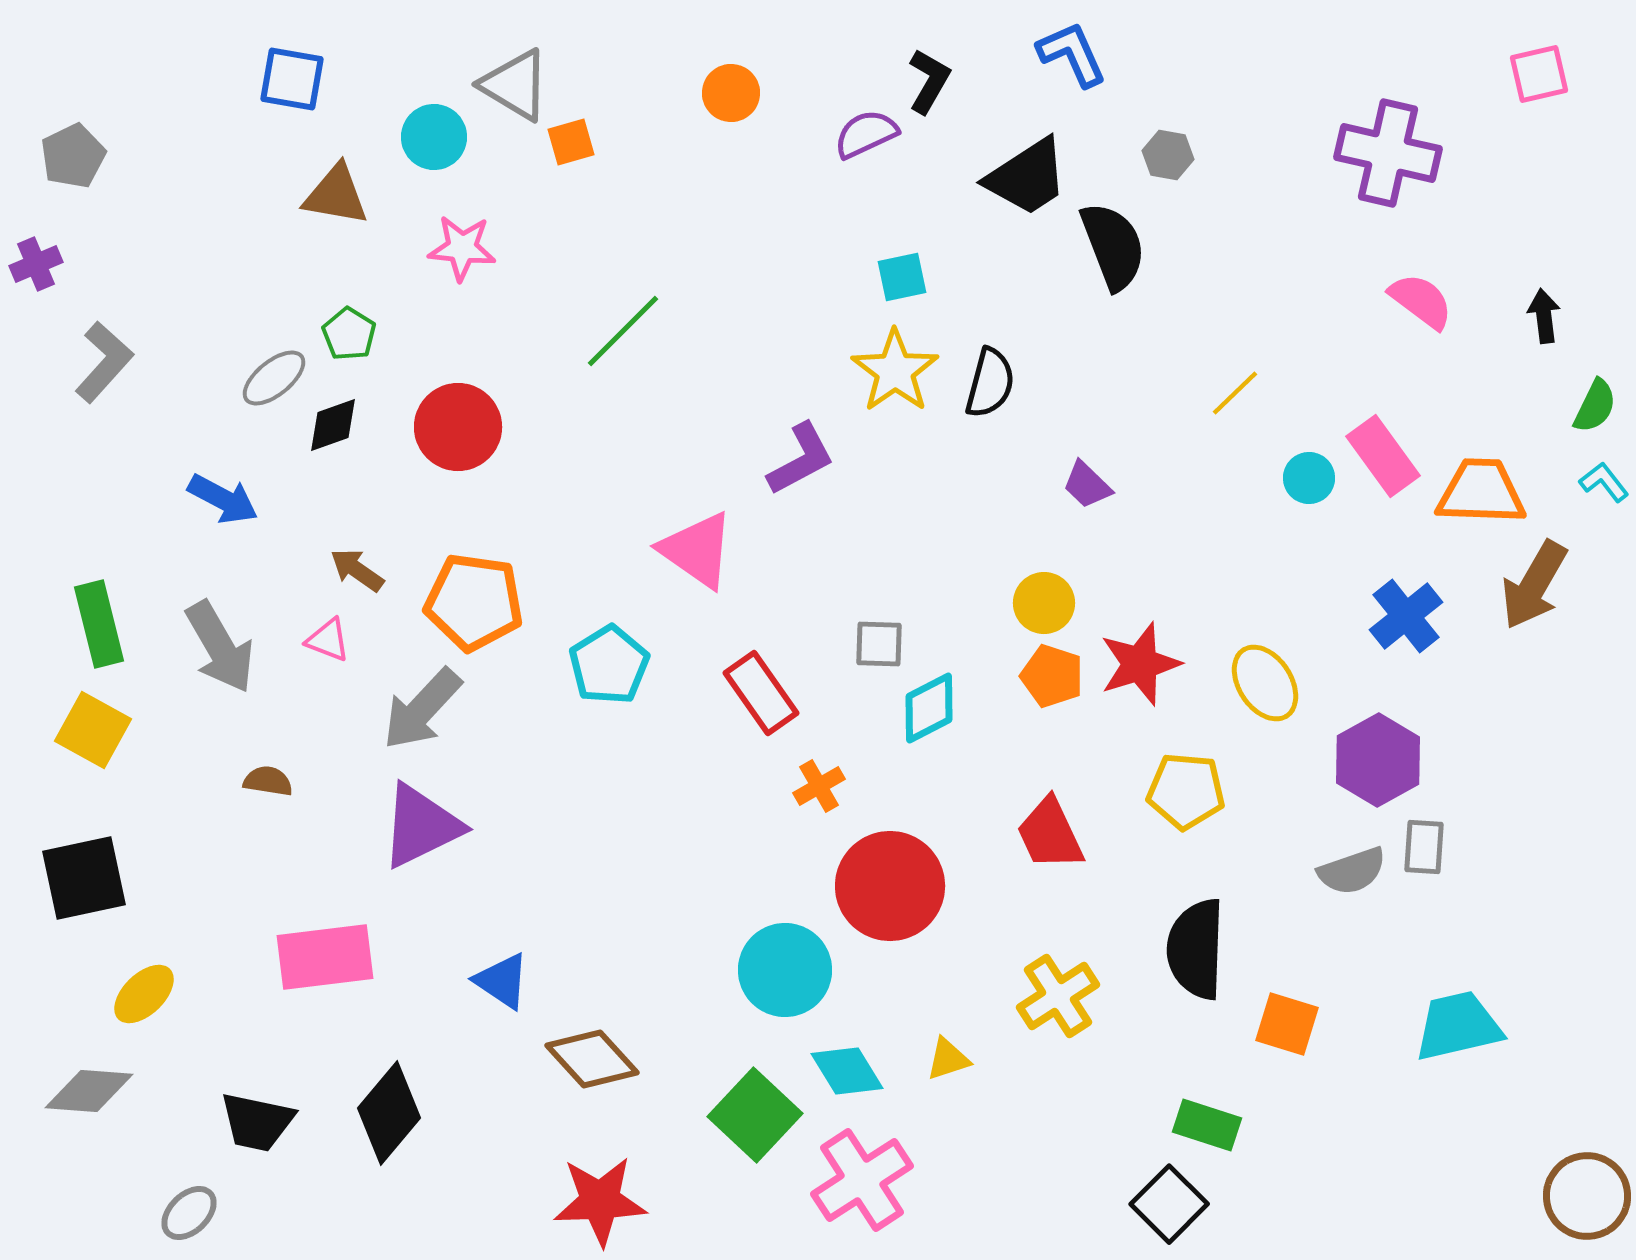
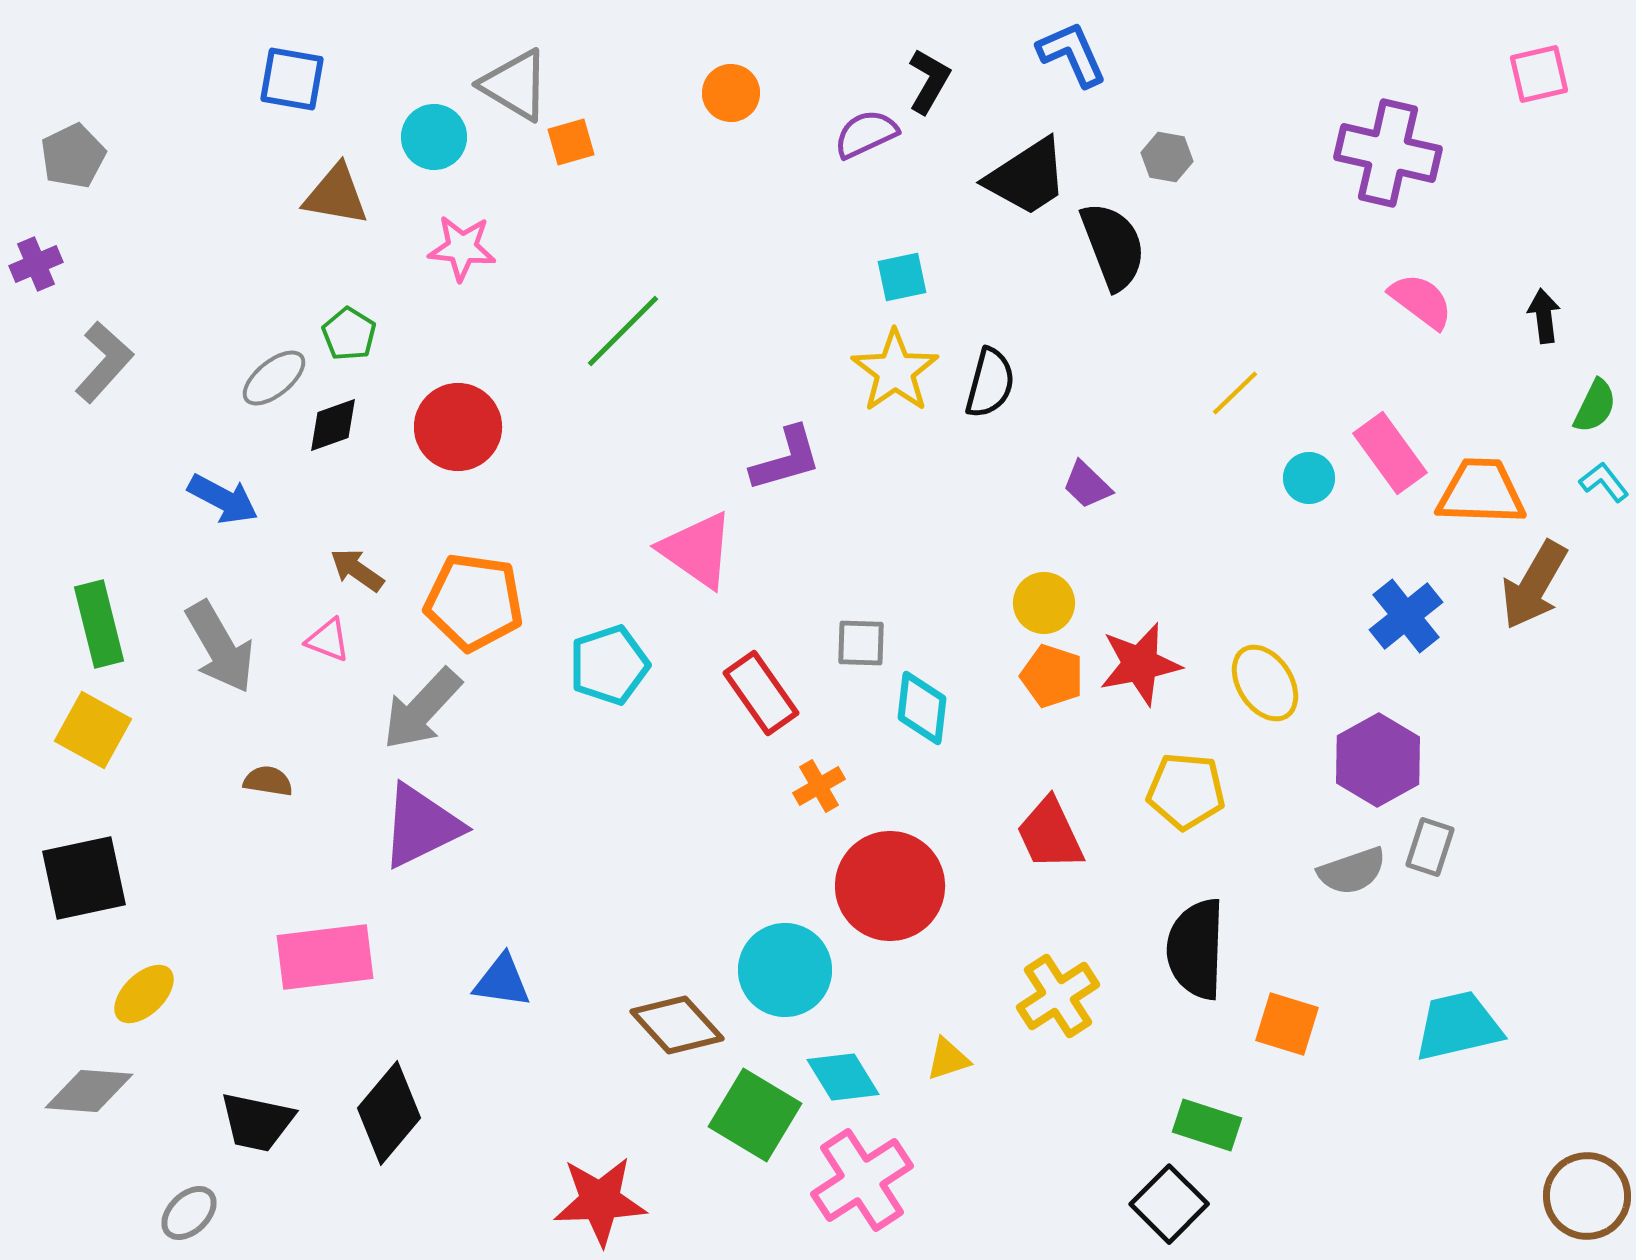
gray hexagon at (1168, 155): moved 1 px left, 2 px down
pink rectangle at (1383, 456): moved 7 px right, 3 px up
purple L-shape at (801, 459): moved 15 px left; rotated 12 degrees clockwise
gray square at (879, 644): moved 18 px left, 1 px up
red star at (1140, 664): rotated 6 degrees clockwise
cyan pentagon at (609, 665): rotated 14 degrees clockwise
cyan diamond at (929, 708): moved 7 px left; rotated 56 degrees counterclockwise
gray rectangle at (1424, 847): moved 6 px right; rotated 14 degrees clockwise
blue triangle at (502, 981): rotated 26 degrees counterclockwise
brown diamond at (592, 1059): moved 85 px right, 34 px up
cyan diamond at (847, 1071): moved 4 px left, 6 px down
green square at (755, 1115): rotated 12 degrees counterclockwise
